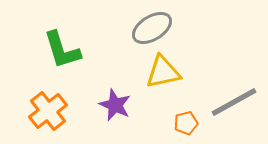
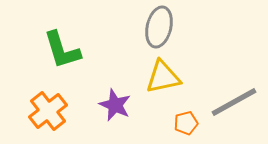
gray ellipse: moved 7 px right, 1 px up; rotated 45 degrees counterclockwise
yellow triangle: moved 5 px down
